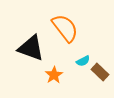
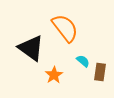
black triangle: rotated 16 degrees clockwise
cyan semicircle: rotated 112 degrees counterclockwise
brown rectangle: rotated 54 degrees clockwise
